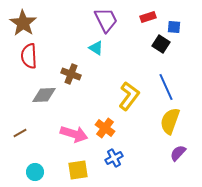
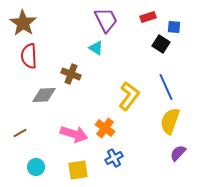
cyan circle: moved 1 px right, 5 px up
